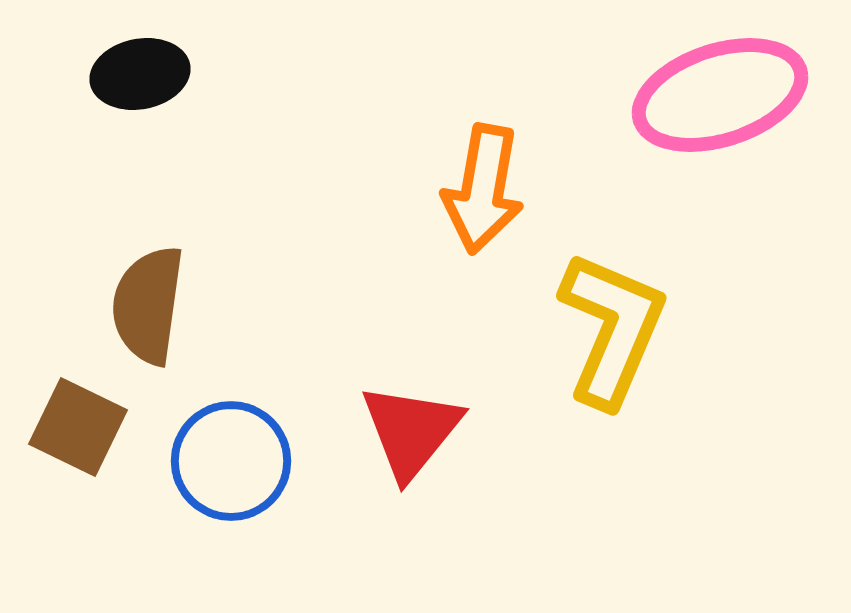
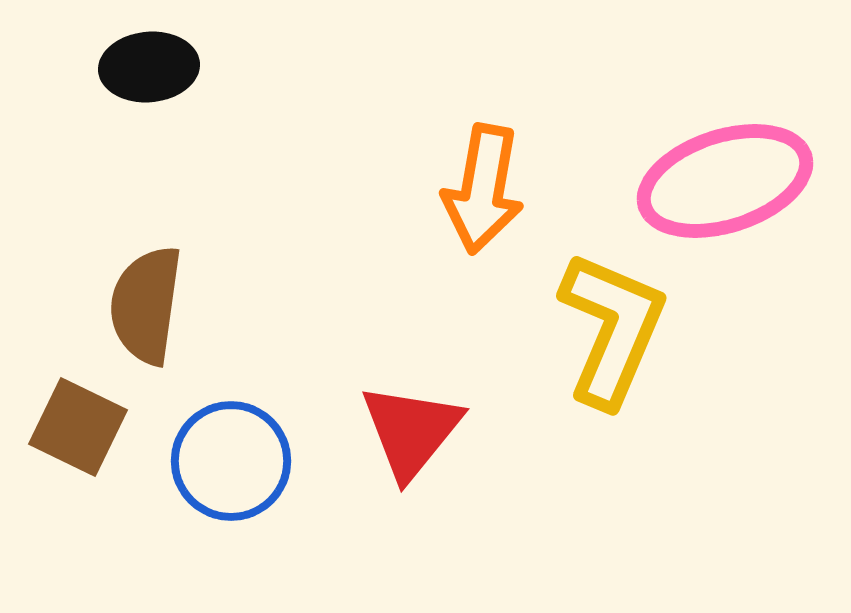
black ellipse: moved 9 px right, 7 px up; rotated 6 degrees clockwise
pink ellipse: moved 5 px right, 86 px down
brown semicircle: moved 2 px left
